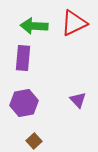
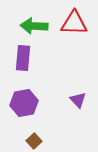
red triangle: rotated 28 degrees clockwise
